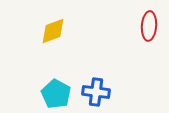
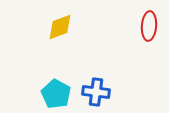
yellow diamond: moved 7 px right, 4 px up
